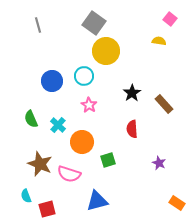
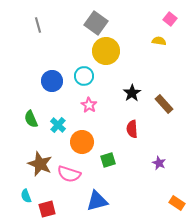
gray square: moved 2 px right
